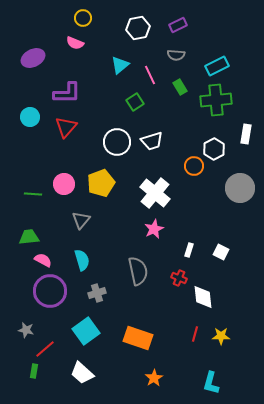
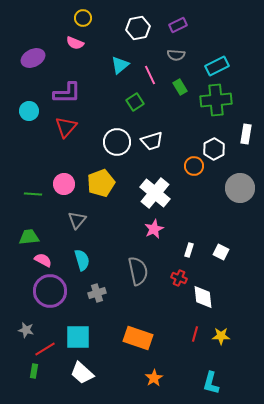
cyan circle at (30, 117): moved 1 px left, 6 px up
gray triangle at (81, 220): moved 4 px left
cyan square at (86, 331): moved 8 px left, 6 px down; rotated 36 degrees clockwise
red line at (45, 349): rotated 10 degrees clockwise
